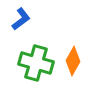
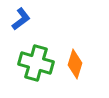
orange diamond: moved 2 px right, 3 px down; rotated 12 degrees counterclockwise
